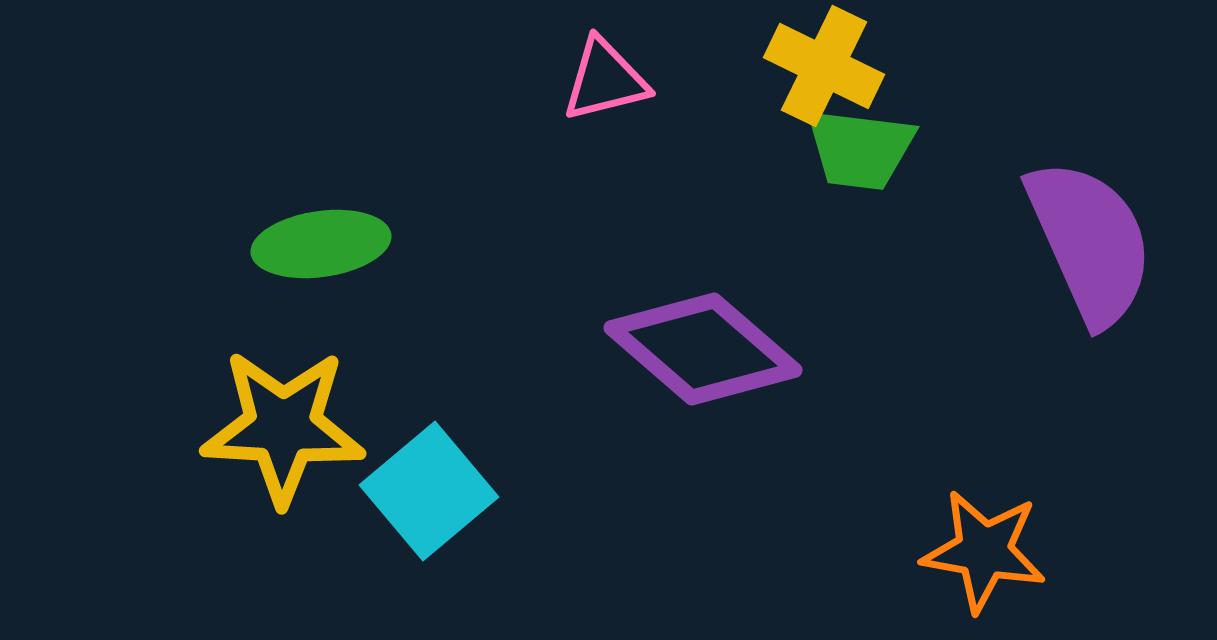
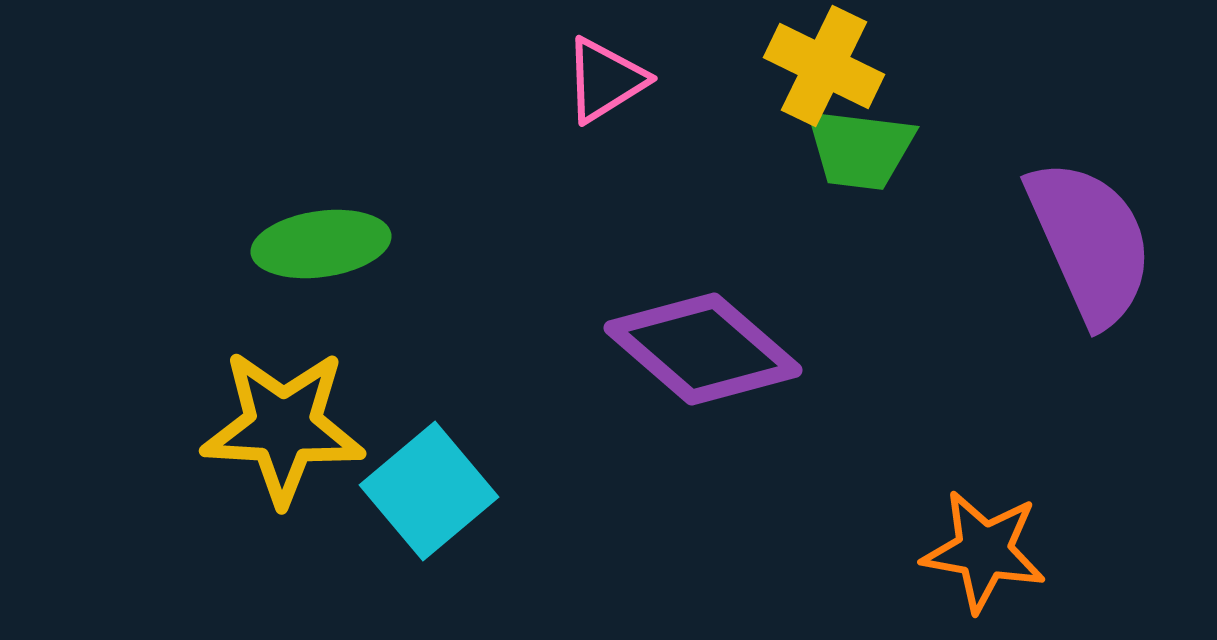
pink triangle: rotated 18 degrees counterclockwise
